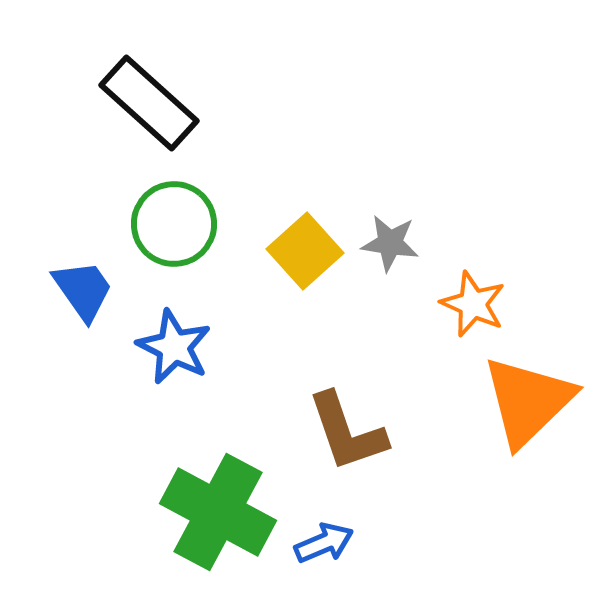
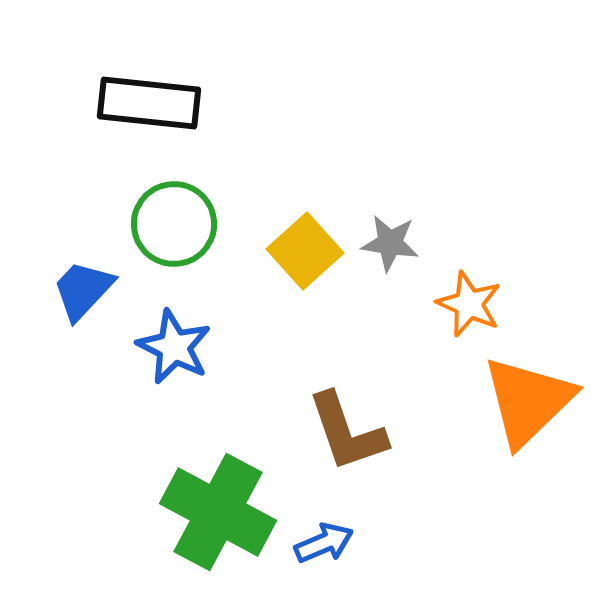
black rectangle: rotated 36 degrees counterclockwise
blue trapezoid: rotated 102 degrees counterclockwise
orange star: moved 4 px left
